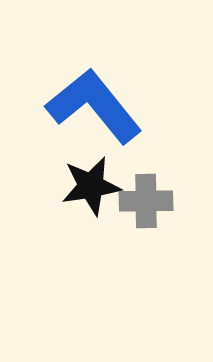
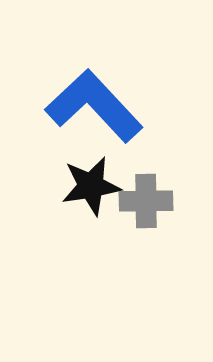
blue L-shape: rotated 4 degrees counterclockwise
